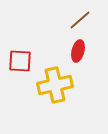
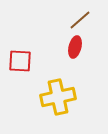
red ellipse: moved 3 px left, 4 px up
yellow cross: moved 3 px right, 12 px down
